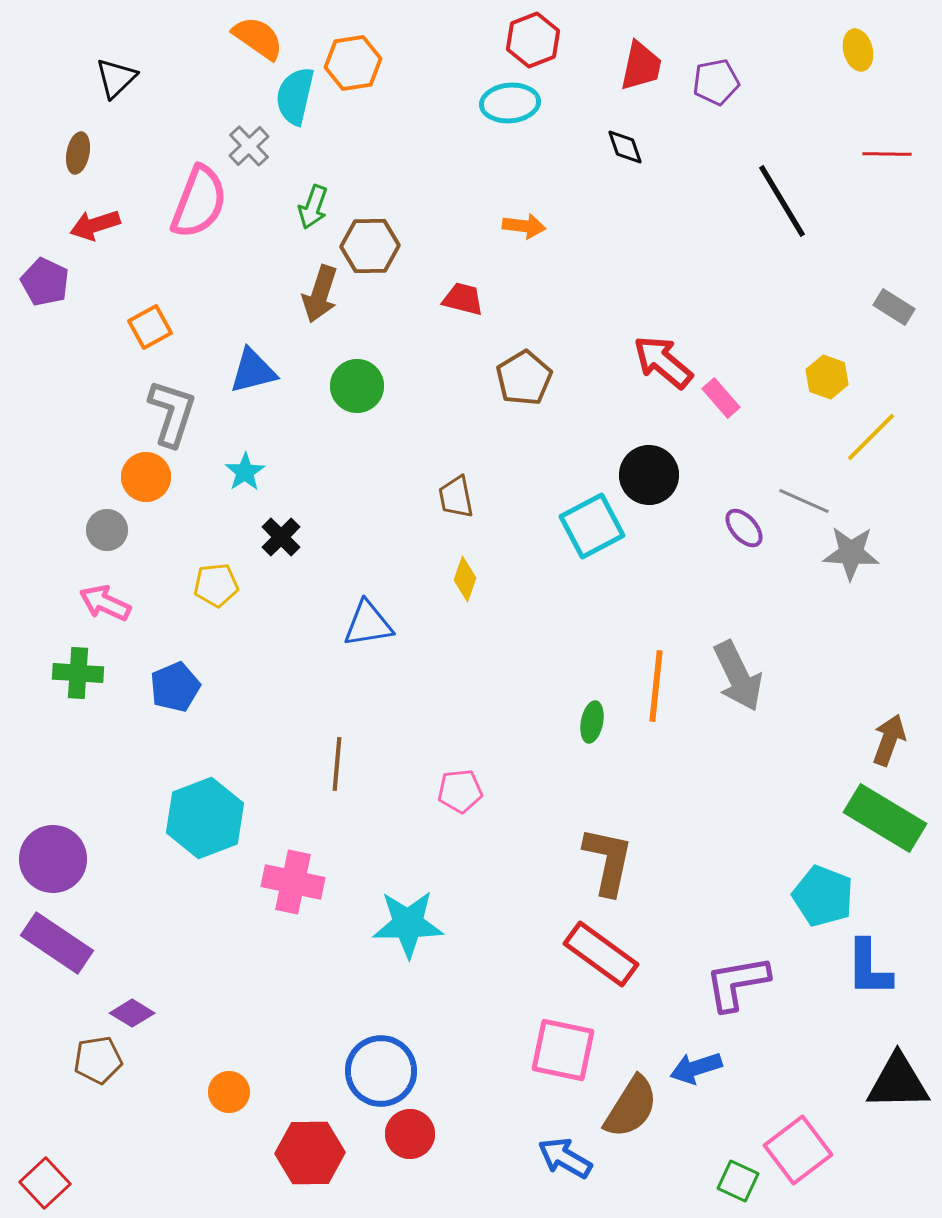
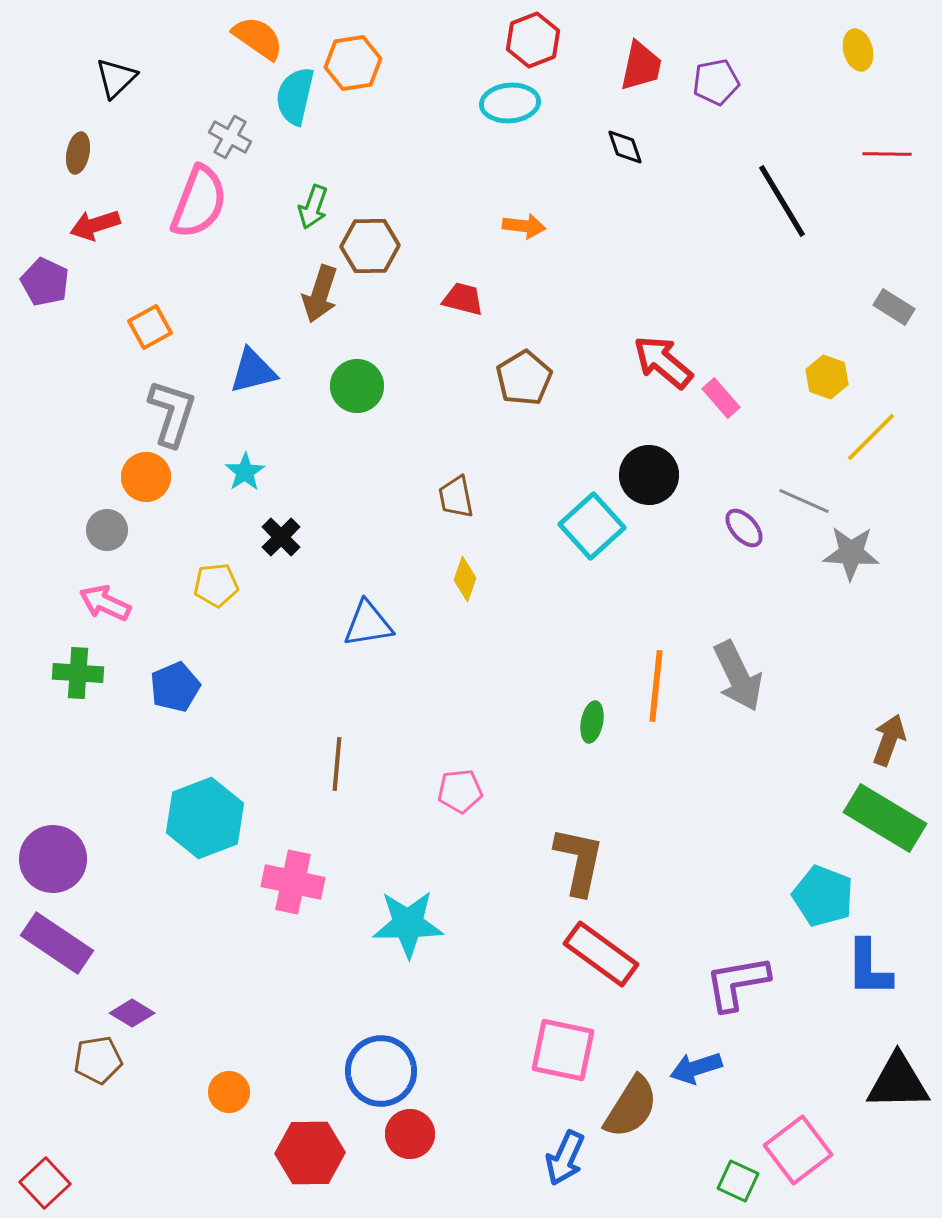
gray cross at (249, 146): moved 19 px left, 9 px up; rotated 18 degrees counterclockwise
cyan square at (592, 526): rotated 14 degrees counterclockwise
brown L-shape at (608, 861): moved 29 px left
blue arrow at (565, 1158): rotated 96 degrees counterclockwise
